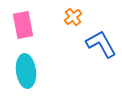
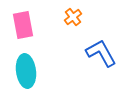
blue L-shape: moved 9 px down
